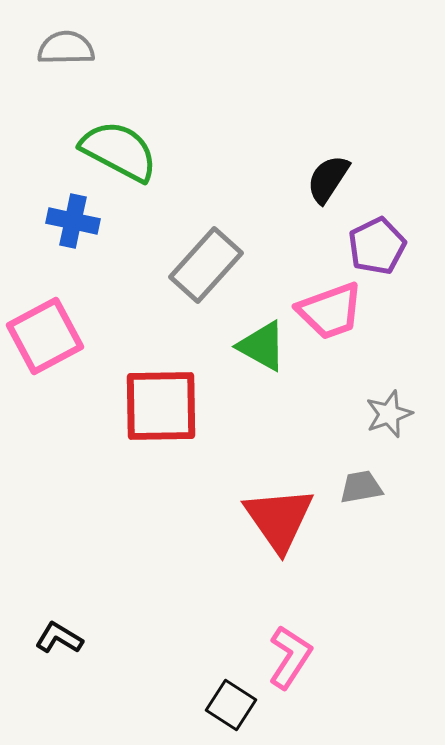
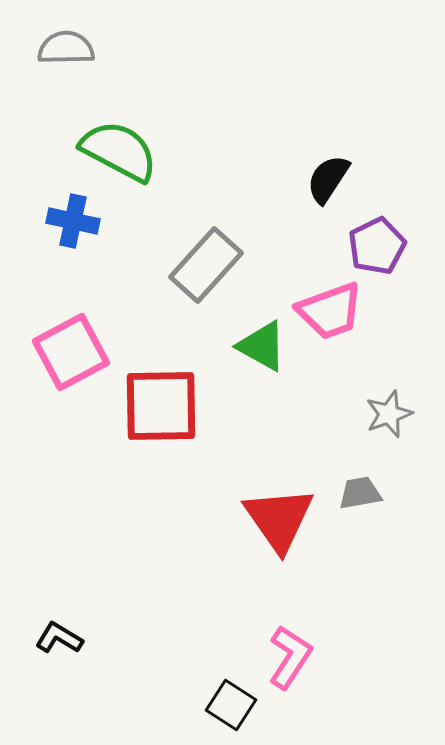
pink square: moved 26 px right, 16 px down
gray trapezoid: moved 1 px left, 6 px down
